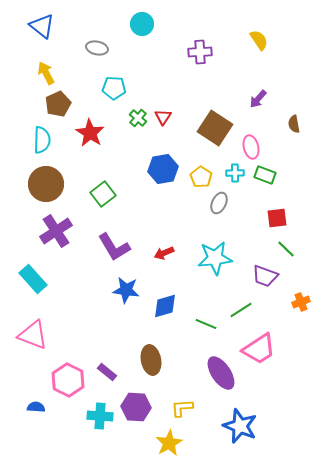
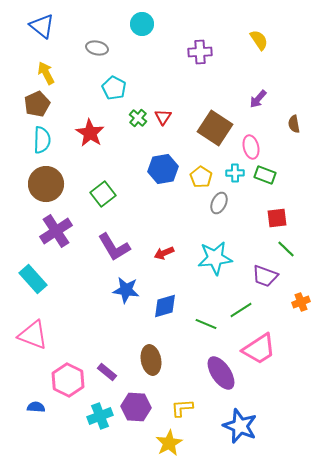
cyan pentagon at (114, 88): rotated 25 degrees clockwise
brown pentagon at (58, 104): moved 21 px left
cyan cross at (100, 416): rotated 25 degrees counterclockwise
